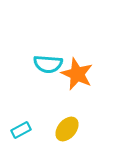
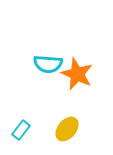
cyan rectangle: rotated 24 degrees counterclockwise
